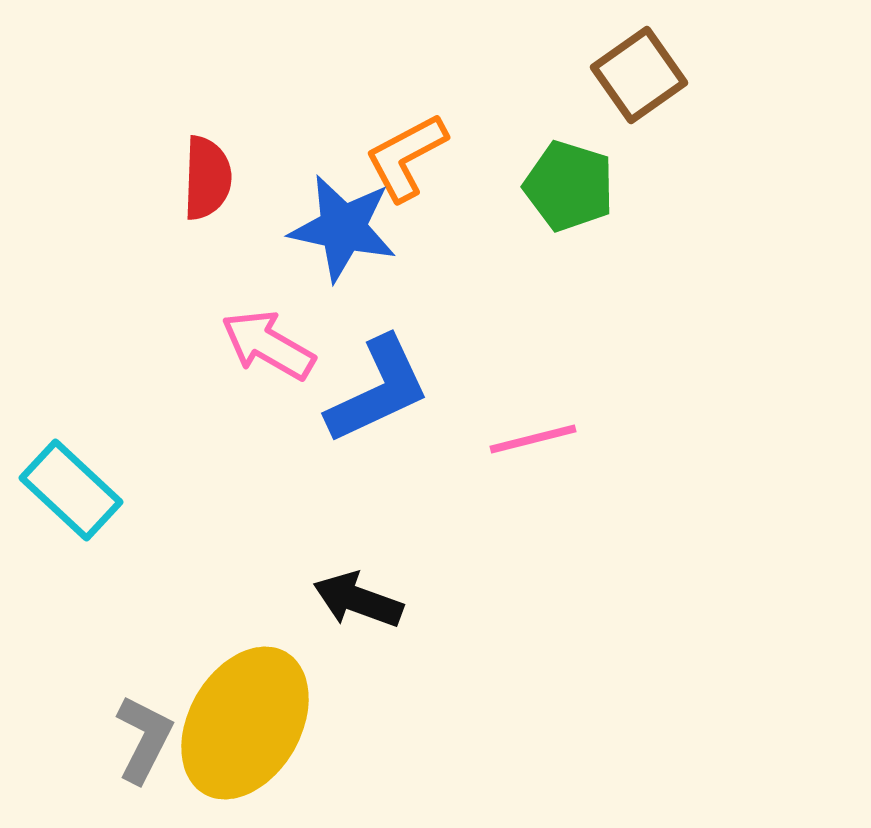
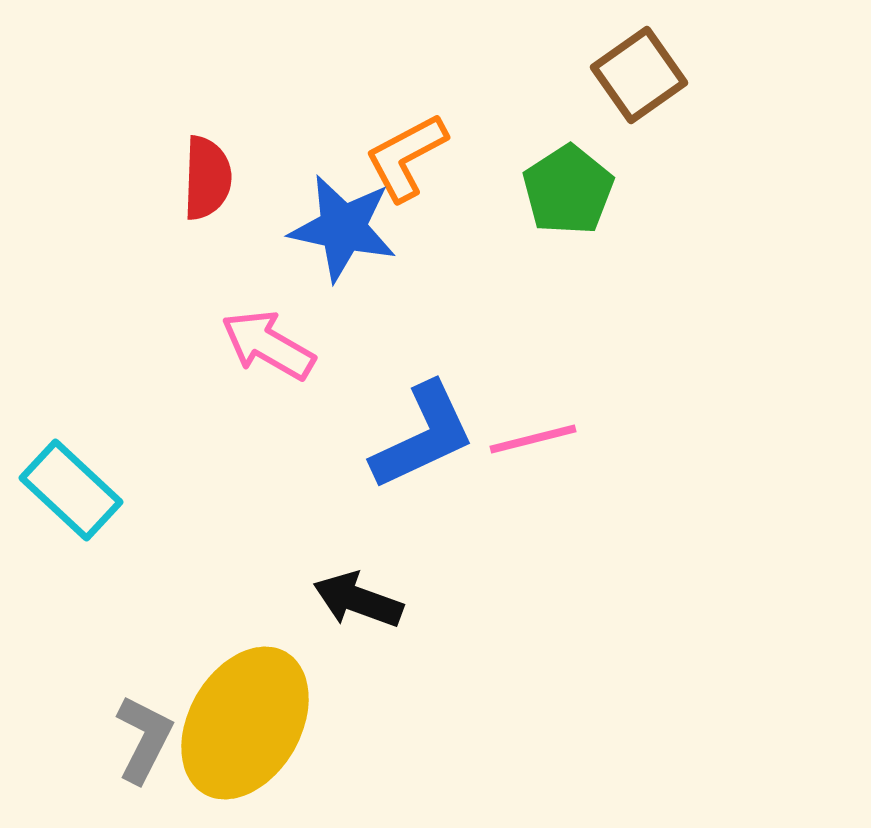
green pentagon: moved 1 px left, 4 px down; rotated 22 degrees clockwise
blue L-shape: moved 45 px right, 46 px down
